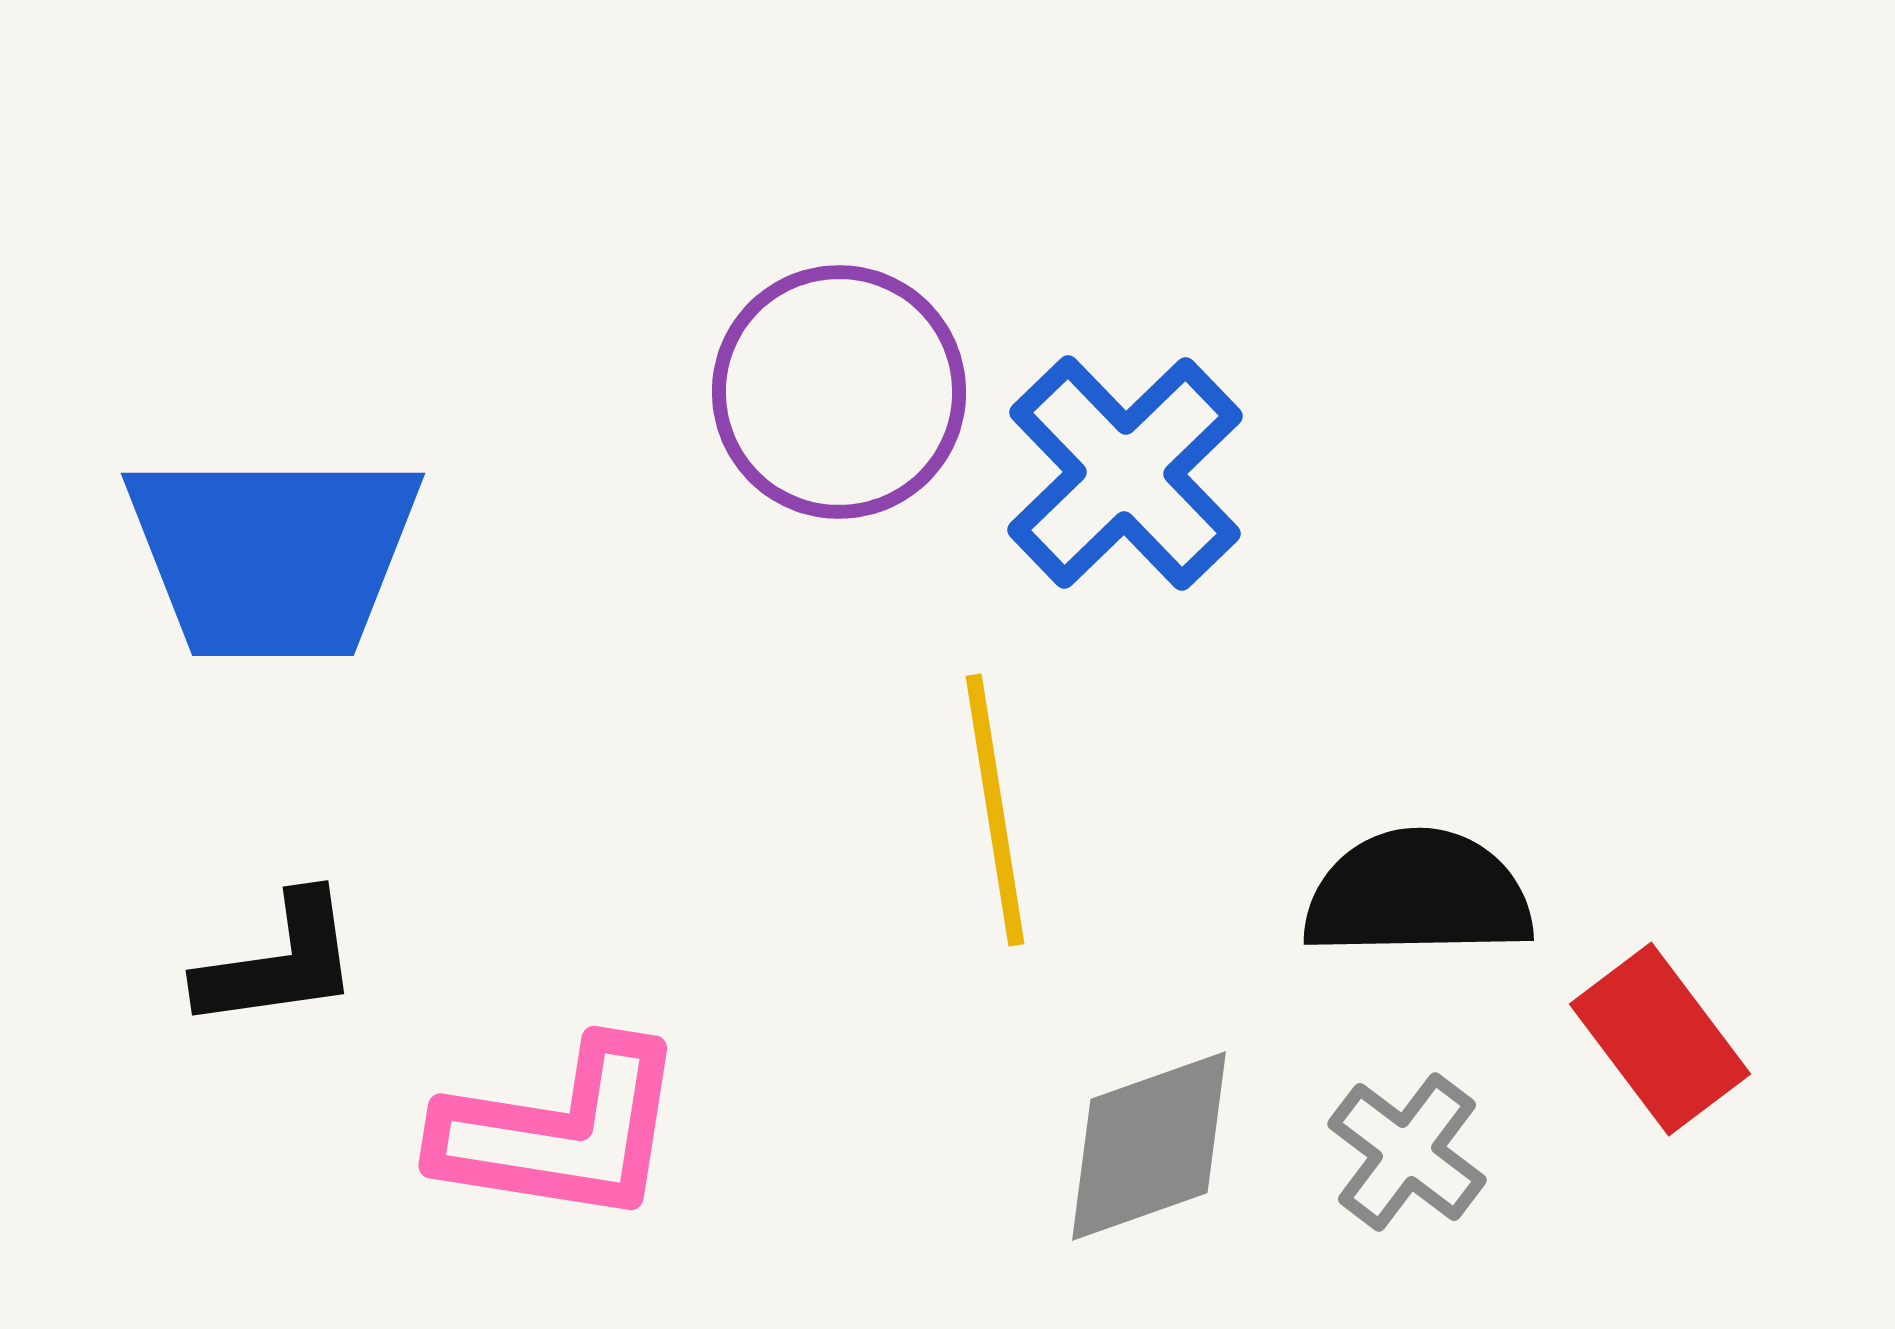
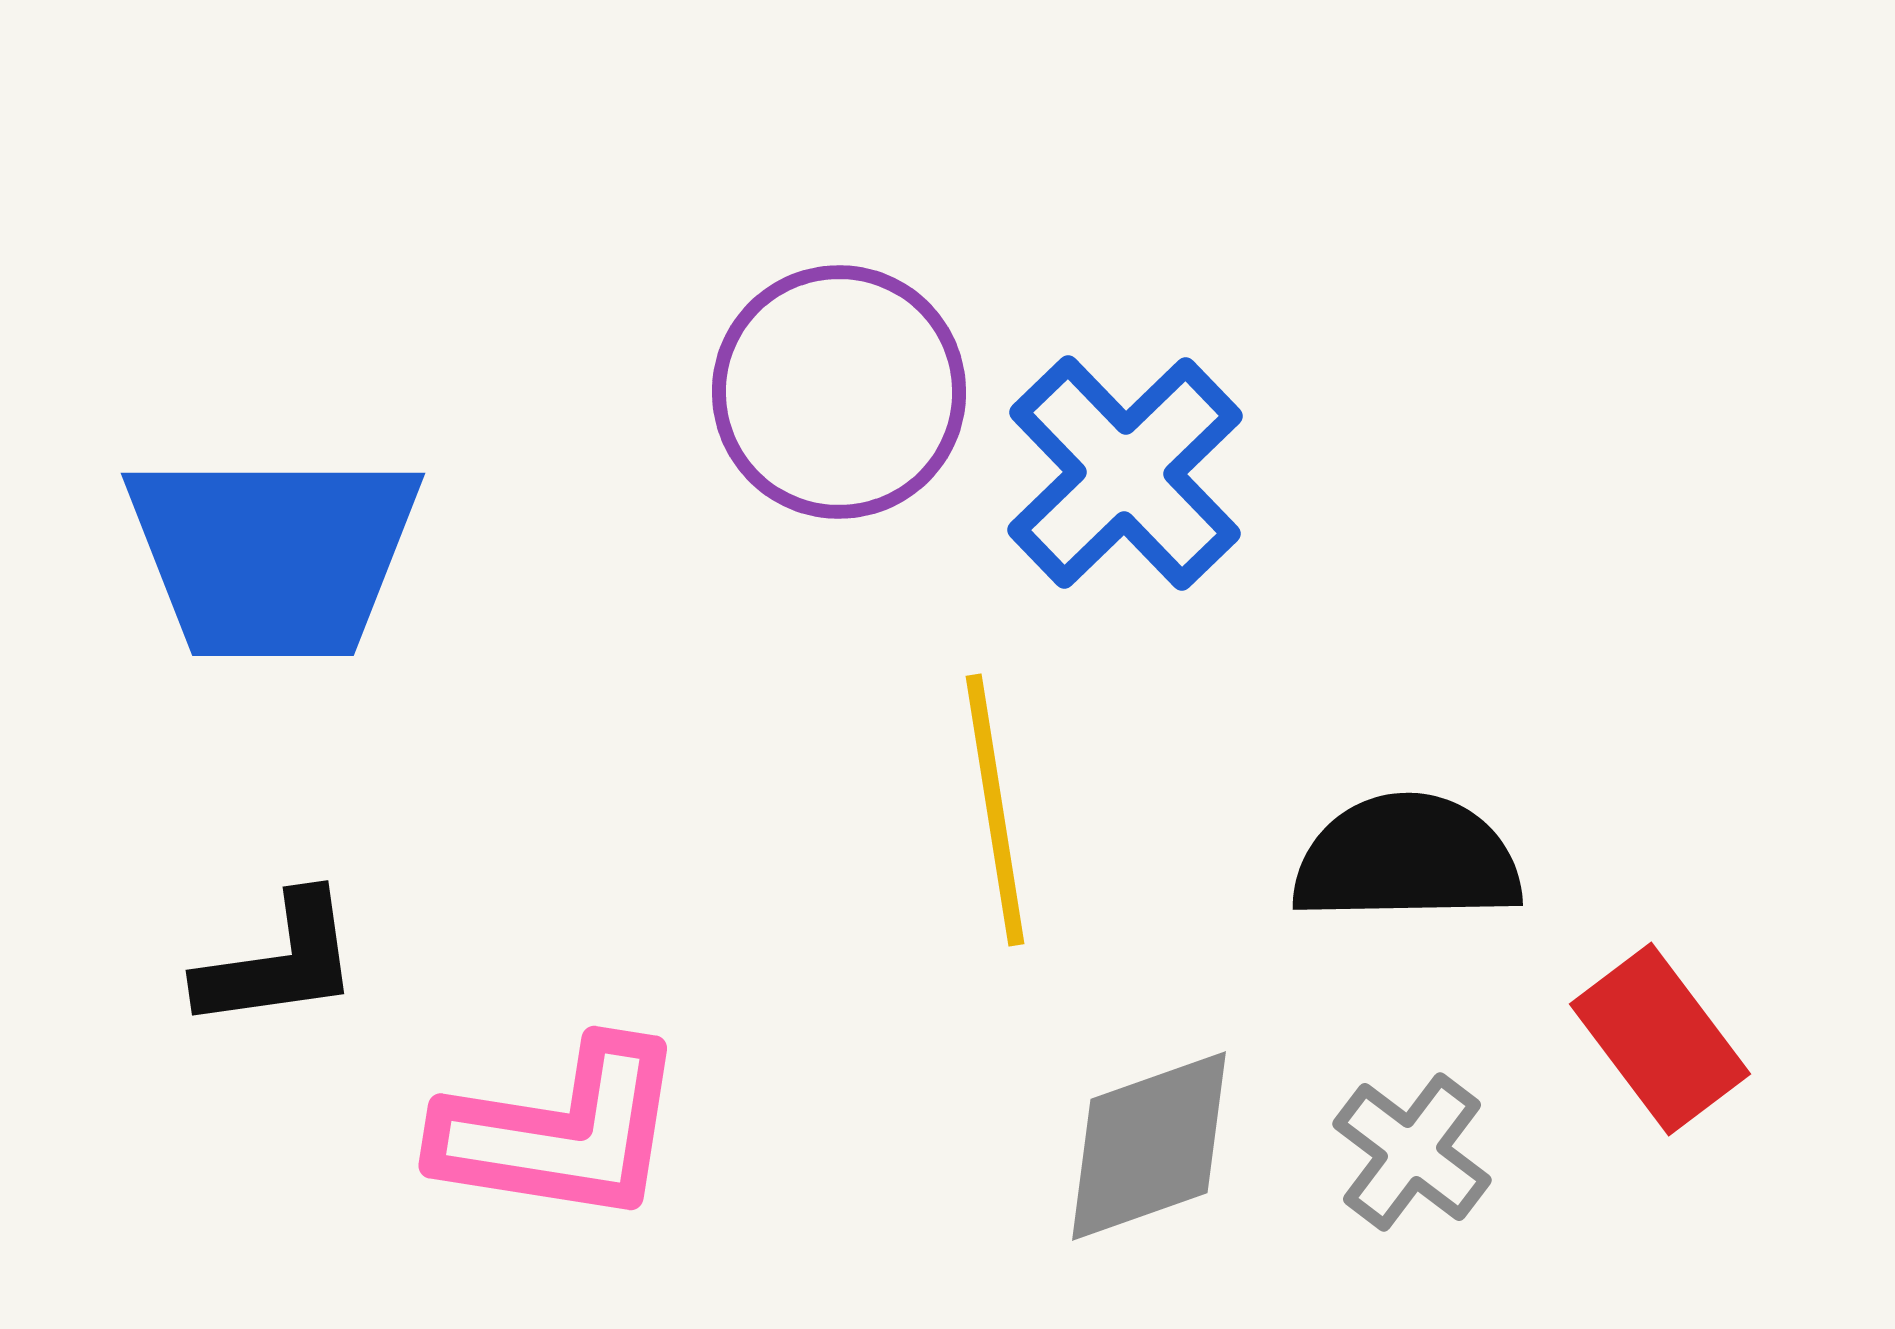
black semicircle: moved 11 px left, 35 px up
gray cross: moved 5 px right
